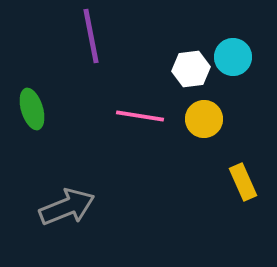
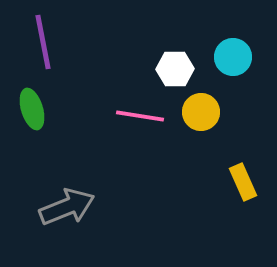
purple line: moved 48 px left, 6 px down
white hexagon: moved 16 px left; rotated 6 degrees clockwise
yellow circle: moved 3 px left, 7 px up
